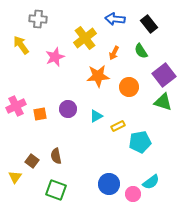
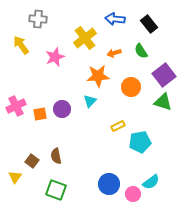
orange arrow: rotated 48 degrees clockwise
orange circle: moved 2 px right
purple circle: moved 6 px left
cyan triangle: moved 6 px left, 15 px up; rotated 16 degrees counterclockwise
